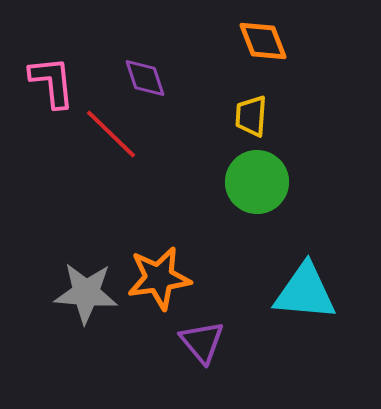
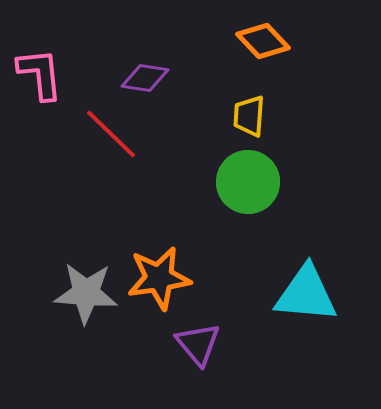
orange diamond: rotated 22 degrees counterclockwise
purple diamond: rotated 63 degrees counterclockwise
pink L-shape: moved 12 px left, 8 px up
yellow trapezoid: moved 2 px left
green circle: moved 9 px left
cyan triangle: moved 1 px right, 2 px down
purple triangle: moved 4 px left, 2 px down
